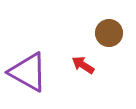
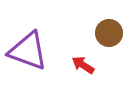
purple triangle: moved 21 px up; rotated 9 degrees counterclockwise
